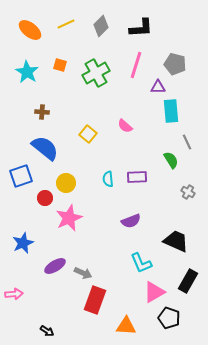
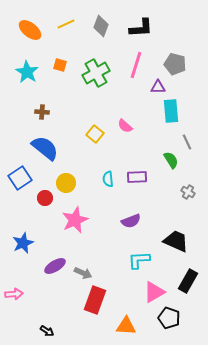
gray diamond: rotated 25 degrees counterclockwise
yellow square: moved 7 px right
blue square: moved 1 px left, 2 px down; rotated 15 degrees counterclockwise
pink star: moved 6 px right, 2 px down
cyan L-shape: moved 2 px left, 3 px up; rotated 110 degrees clockwise
